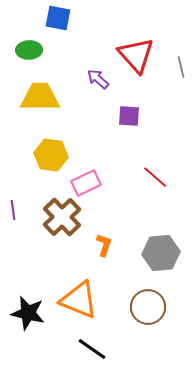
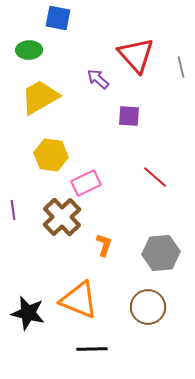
yellow trapezoid: rotated 30 degrees counterclockwise
black line: rotated 36 degrees counterclockwise
